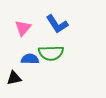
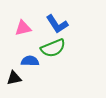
pink triangle: rotated 36 degrees clockwise
green semicircle: moved 2 px right, 5 px up; rotated 20 degrees counterclockwise
blue semicircle: moved 2 px down
